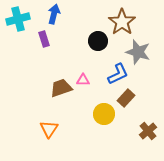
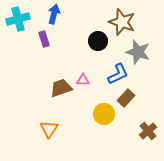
brown star: rotated 16 degrees counterclockwise
